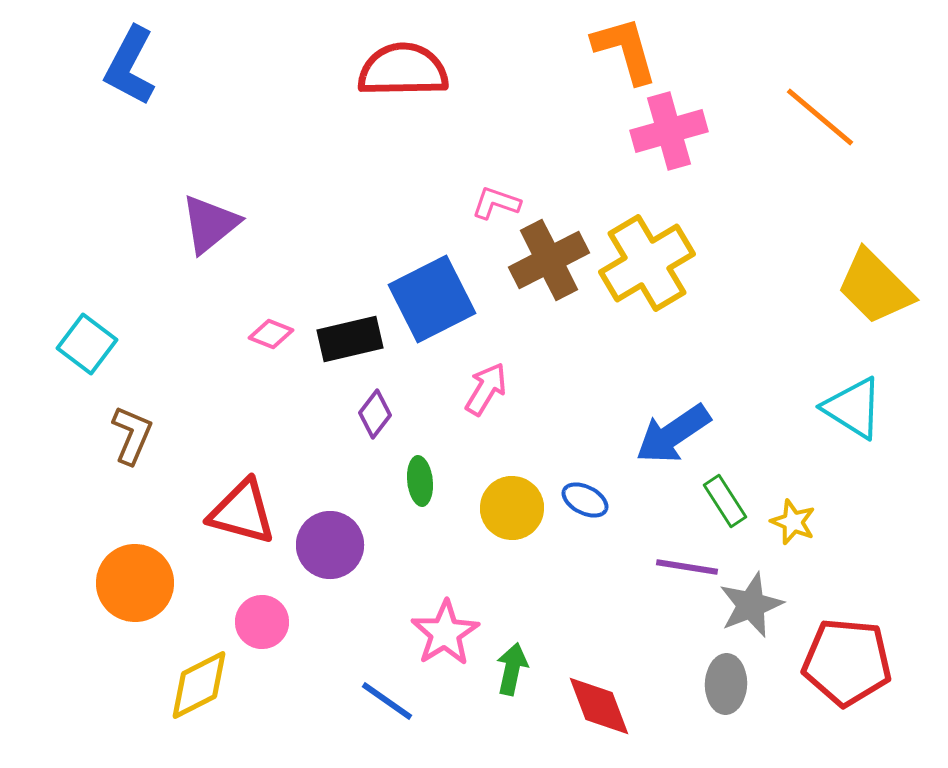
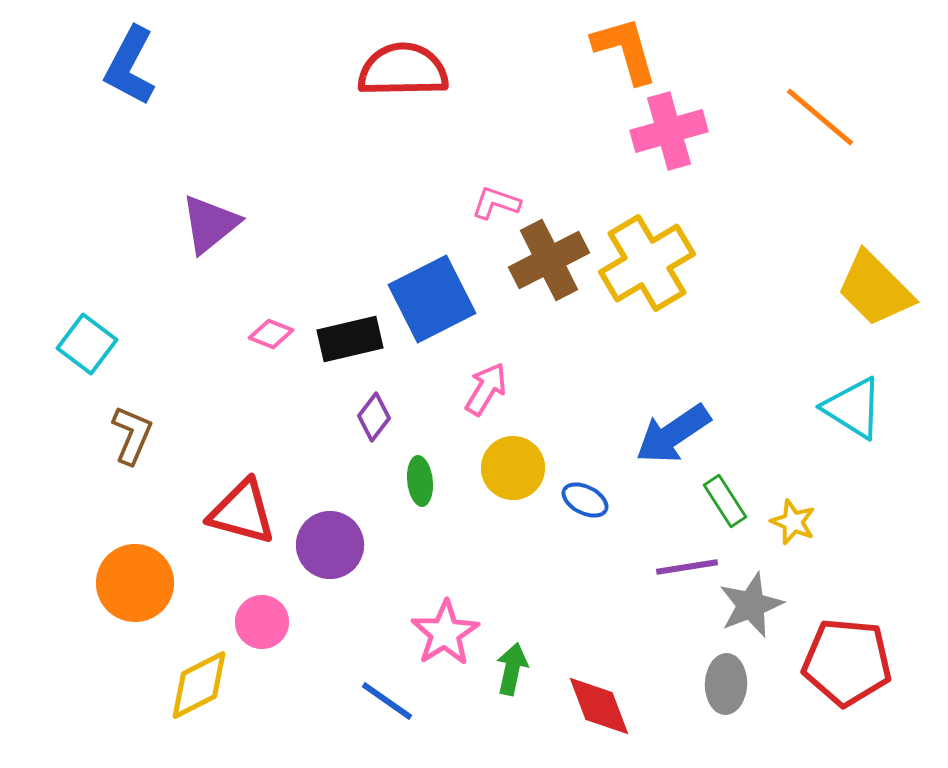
yellow trapezoid: moved 2 px down
purple diamond: moved 1 px left, 3 px down
yellow circle: moved 1 px right, 40 px up
purple line: rotated 18 degrees counterclockwise
